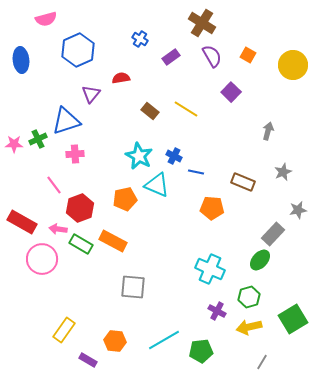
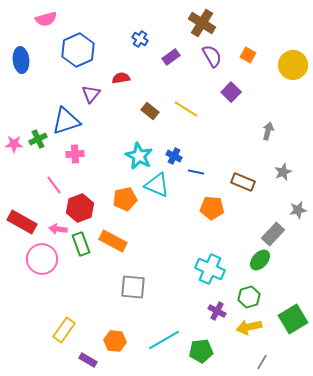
green rectangle at (81, 244): rotated 40 degrees clockwise
